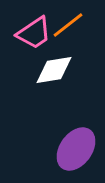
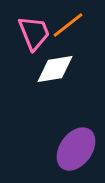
pink trapezoid: rotated 78 degrees counterclockwise
white diamond: moved 1 px right, 1 px up
